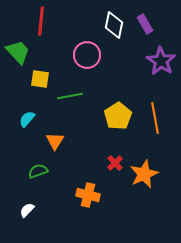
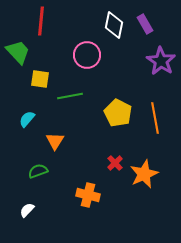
yellow pentagon: moved 3 px up; rotated 12 degrees counterclockwise
